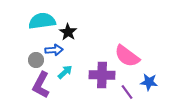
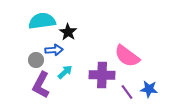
blue star: moved 7 px down
